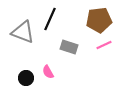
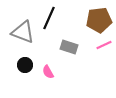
black line: moved 1 px left, 1 px up
black circle: moved 1 px left, 13 px up
